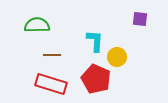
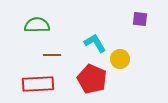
cyan L-shape: moved 2 px down; rotated 35 degrees counterclockwise
yellow circle: moved 3 px right, 2 px down
red pentagon: moved 4 px left
red rectangle: moved 13 px left; rotated 20 degrees counterclockwise
